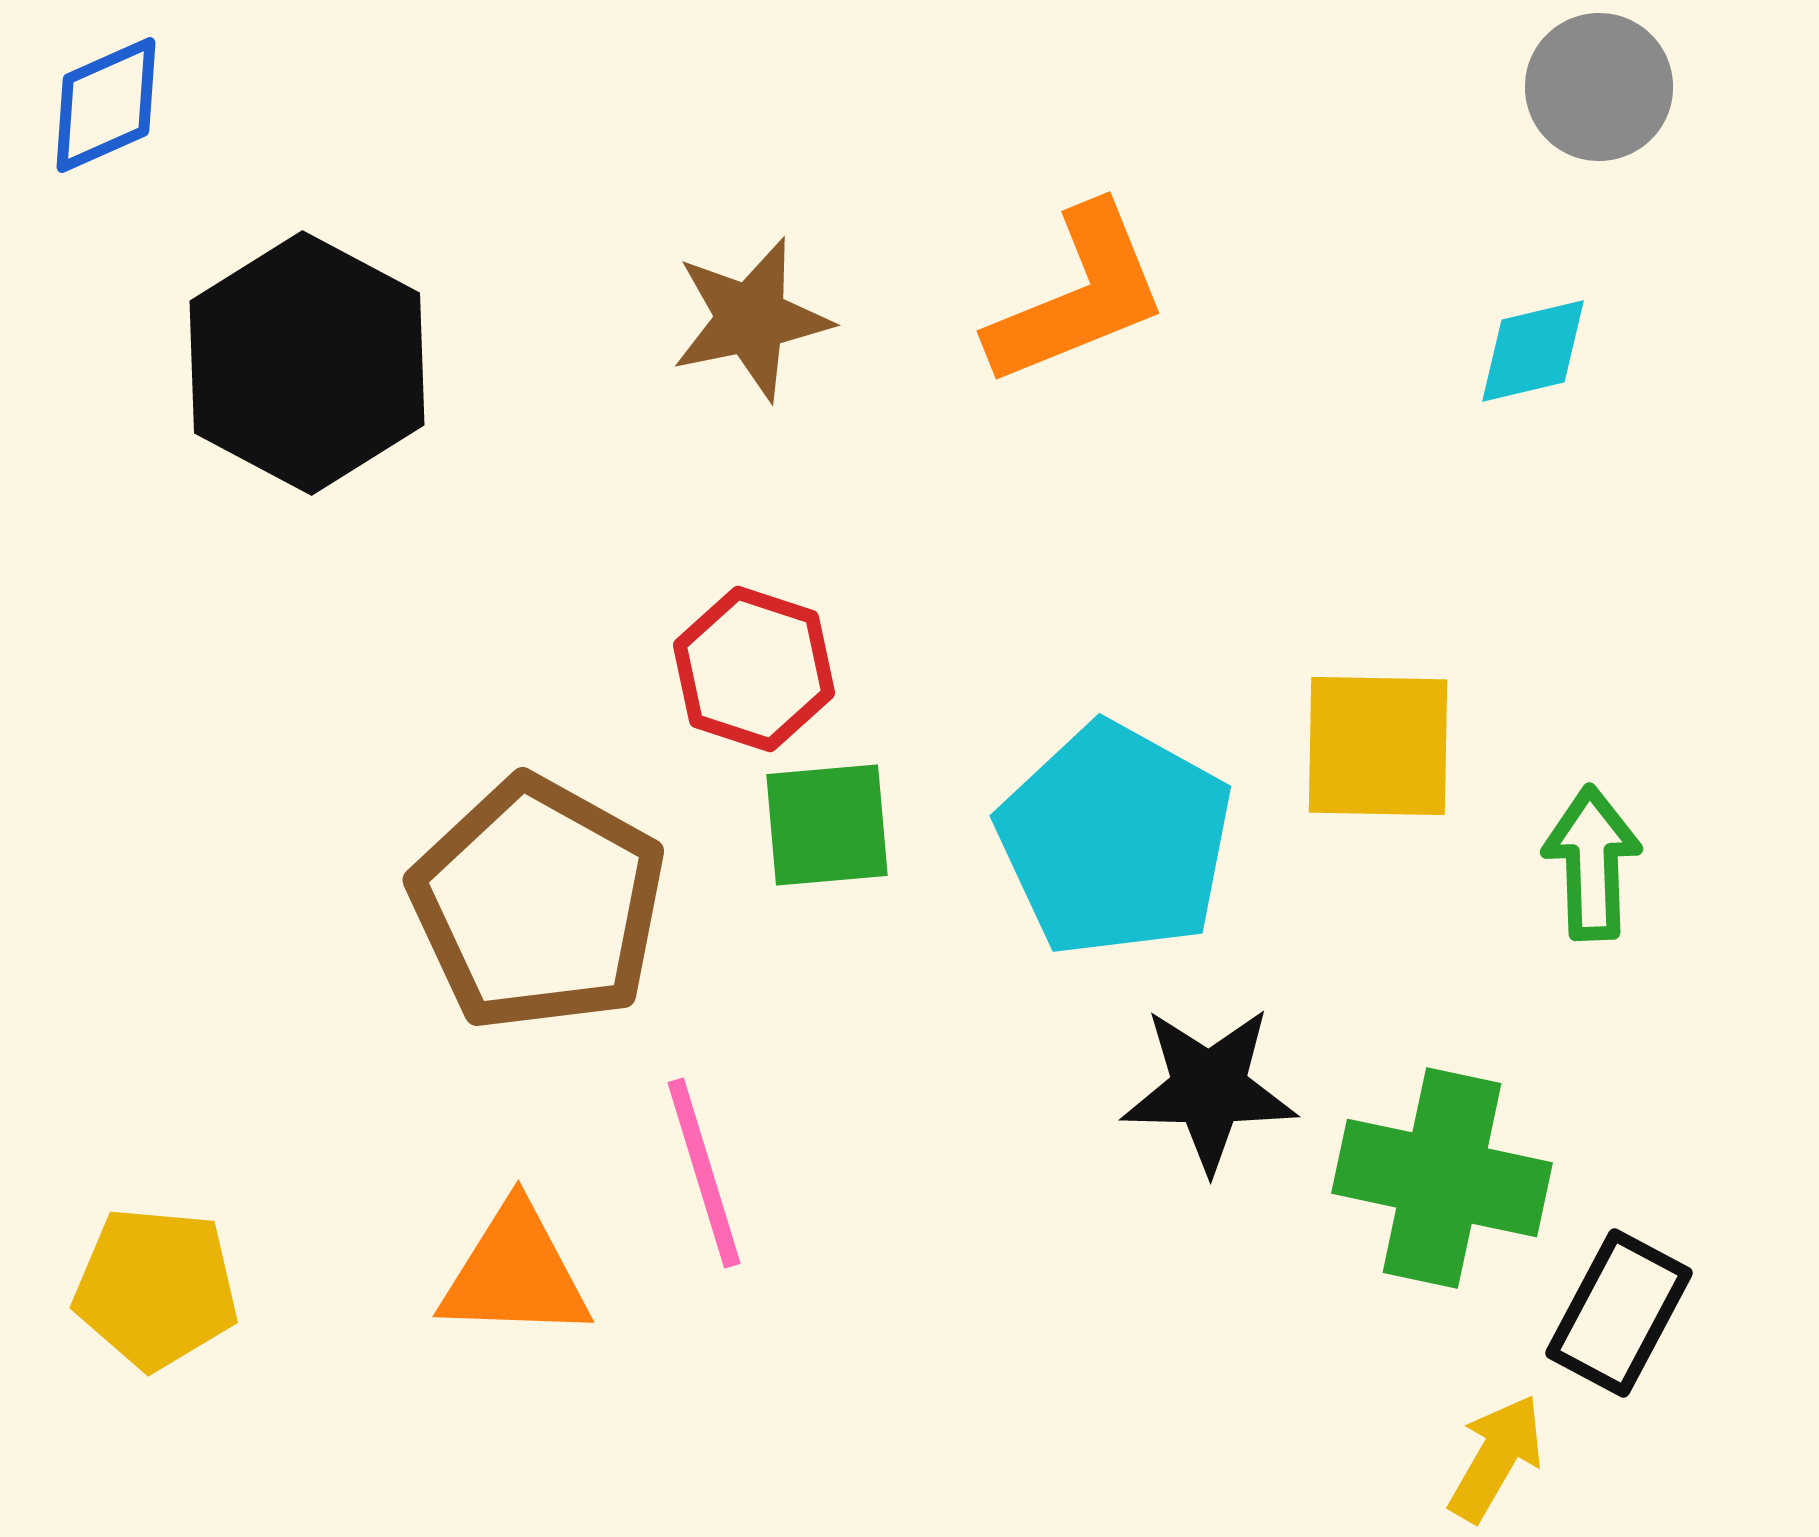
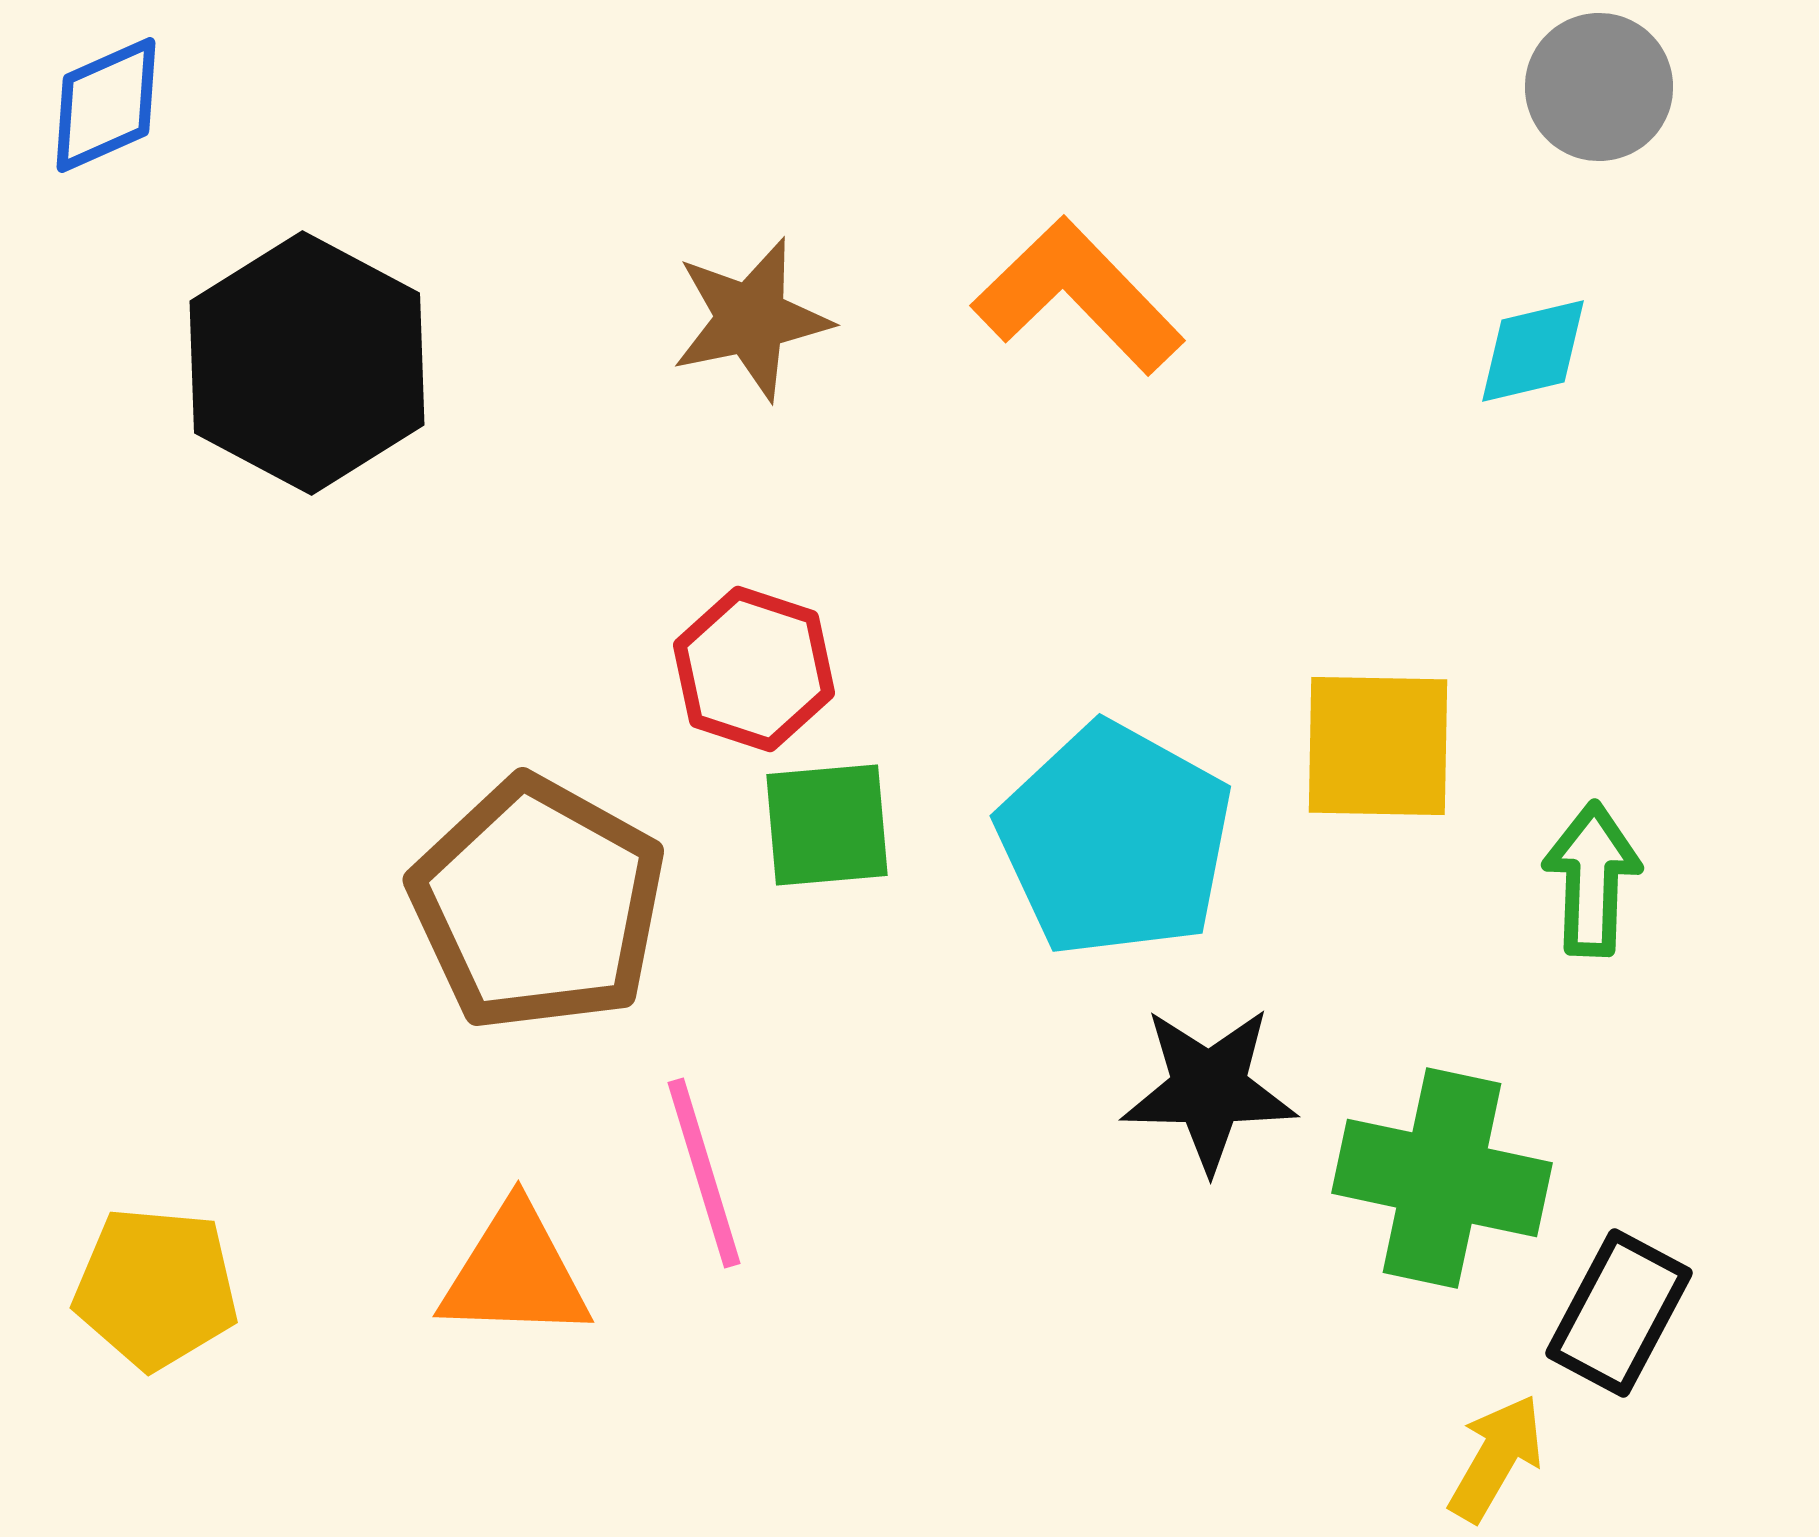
orange L-shape: rotated 112 degrees counterclockwise
green arrow: moved 16 px down; rotated 4 degrees clockwise
